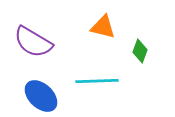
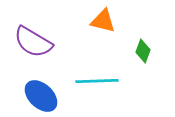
orange triangle: moved 6 px up
green diamond: moved 3 px right
